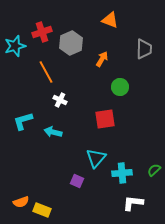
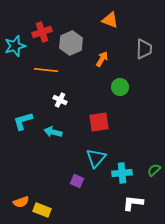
orange line: moved 2 px up; rotated 55 degrees counterclockwise
red square: moved 6 px left, 3 px down
